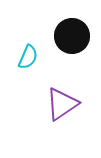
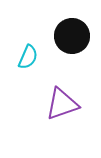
purple triangle: rotated 15 degrees clockwise
